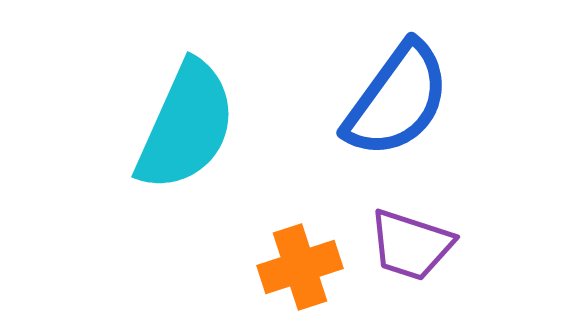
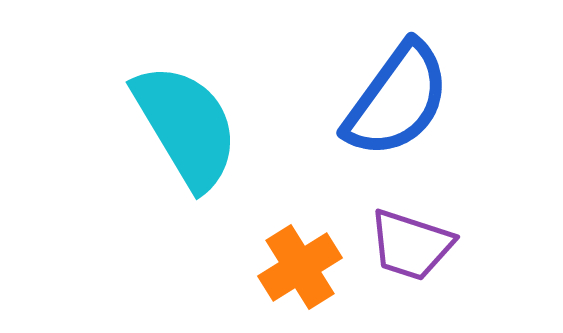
cyan semicircle: rotated 55 degrees counterclockwise
orange cross: rotated 14 degrees counterclockwise
